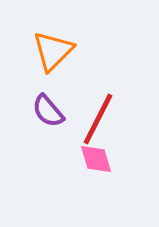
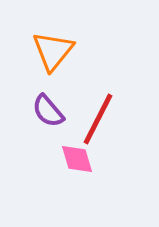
orange triangle: rotated 6 degrees counterclockwise
pink diamond: moved 19 px left
